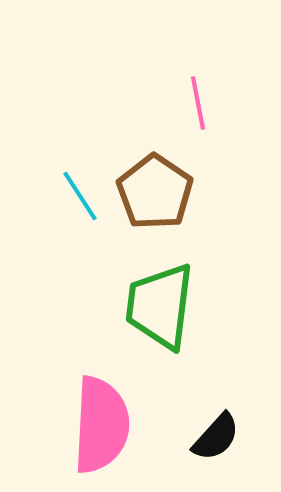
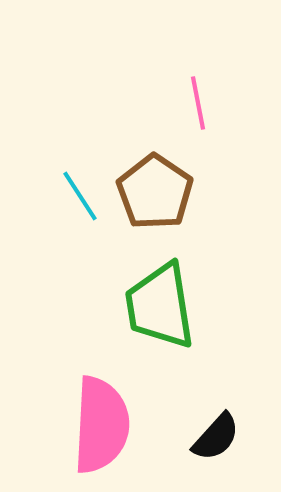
green trapezoid: rotated 16 degrees counterclockwise
